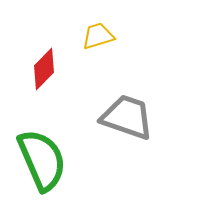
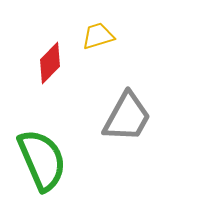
red diamond: moved 6 px right, 6 px up
gray trapezoid: rotated 100 degrees clockwise
